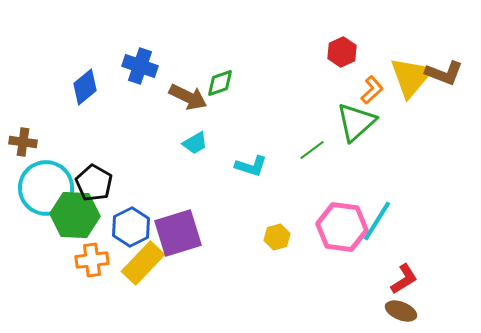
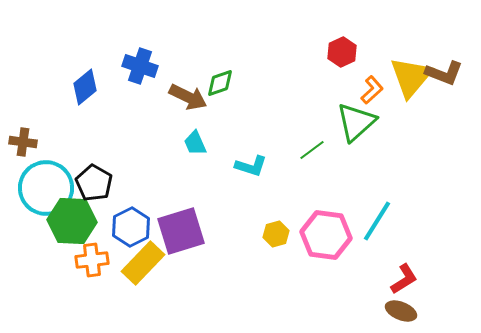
cyan trapezoid: rotated 96 degrees clockwise
green hexagon: moved 3 px left, 6 px down
pink hexagon: moved 16 px left, 8 px down
purple square: moved 3 px right, 2 px up
yellow hexagon: moved 1 px left, 3 px up
